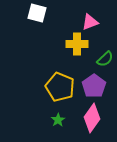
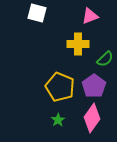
pink triangle: moved 6 px up
yellow cross: moved 1 px right
